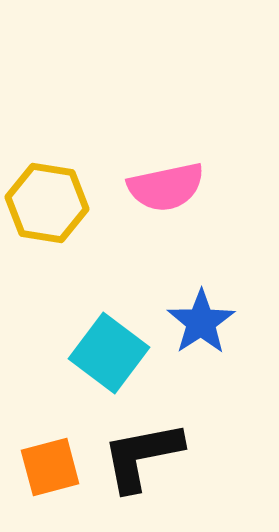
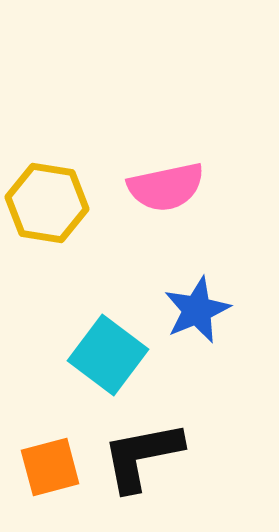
blue star: moved 4 px left, 12 px up; rotated 10 degrees clockwise
cyan square: moved 1 px left, 2 px down
